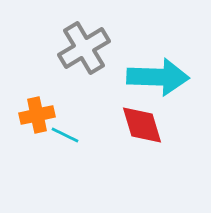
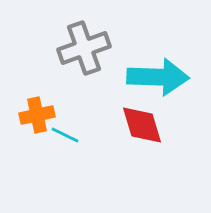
gray cross: rotated 12 degrees clockwise
